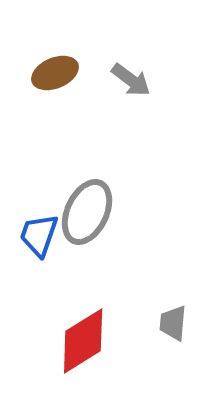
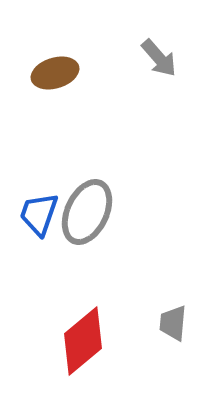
brown ellipse: rotated 6 degrees clockwise
gray arrow: moved 28 px right, 22 px up; rotated 12 degrees clockwise
blue trapezoid: moved 21 px up
red diamond: rotated 8 degrees counterclockwise
